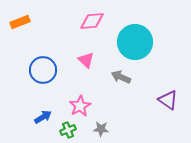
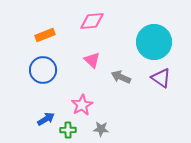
orange rectangle: moved 25 px right, 13 px down
cyan circle: moved 19 px right
pink triangle: moved 6 px right
purple triangle: moved 7 px left, 22 px up
pink star: moved 2 px right, 1 px up
blue arrow: moved 3 px right, 2 px down
green cross: rotated 21 degrees clockwise
